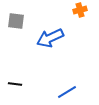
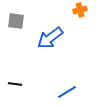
blue arrow: rotated 12 degrees counterclockwise
